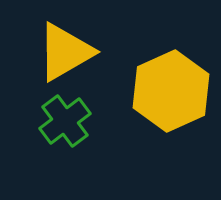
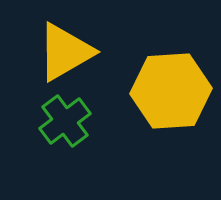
yellow hexagon: rotated 20 degrees clockwise
